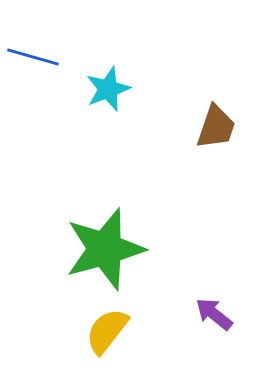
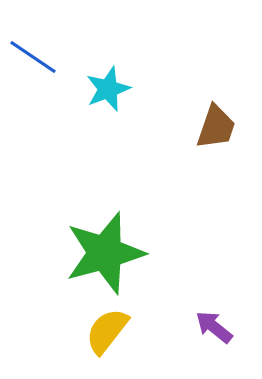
blue line: rotated 18 degrees clockwise
green star: moved 4 px down
purple arrow: moved 13 px down
